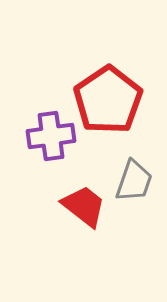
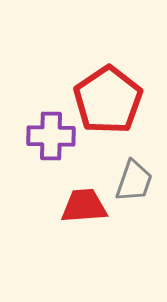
purple cross: rotated 9 degrees clockwise
red trapezoid: rotated 42 degrees counterclockwise
